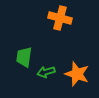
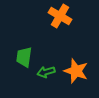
orange cross: moved 2 px up; rotated 15 degrees clockwise
orange star: moved 1 px left, 3 px up
